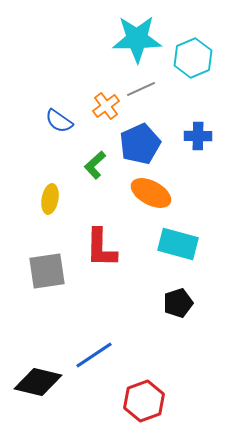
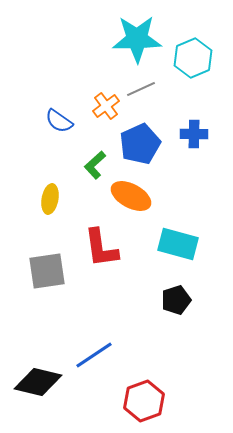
blue cross: moved 4 px left, 2 px up
orange ellipse: moved 20 px left, 3 px down
red L-shape: rotated 9 degrees counterclockwise
black pentagon: moved 2 px left, 3 px up
